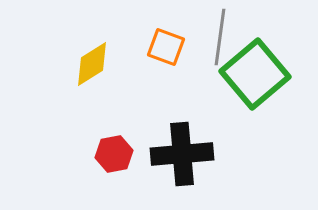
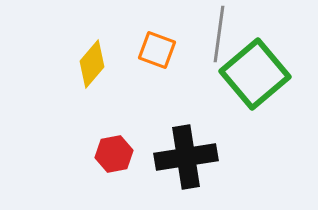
gray line: moved 1 px left, 3 px up
orange square: moved 9 px left, 3 px down
yellow diamond: rotated 18 degrees counterclockwise
black cross: moved 4 px right, 3 px down; rotated 4 degrees counterclockwise
